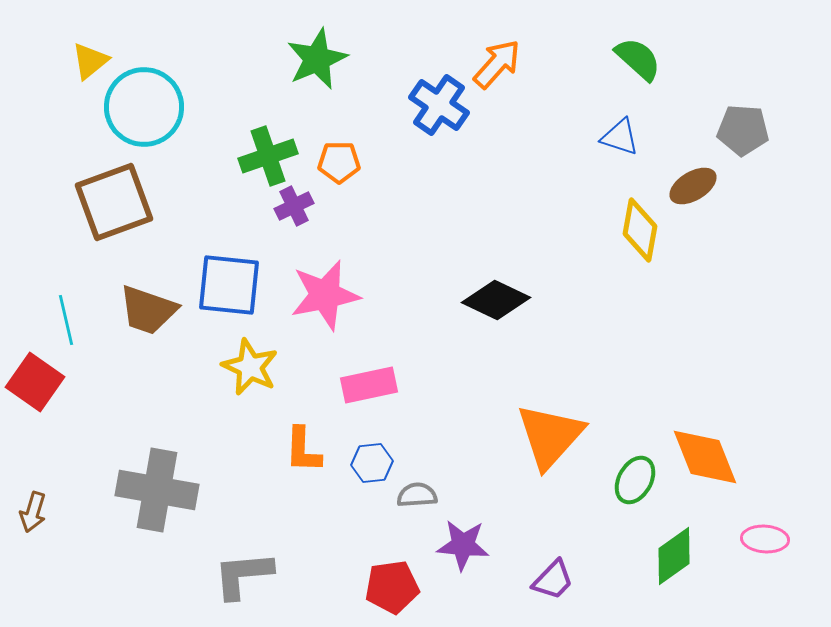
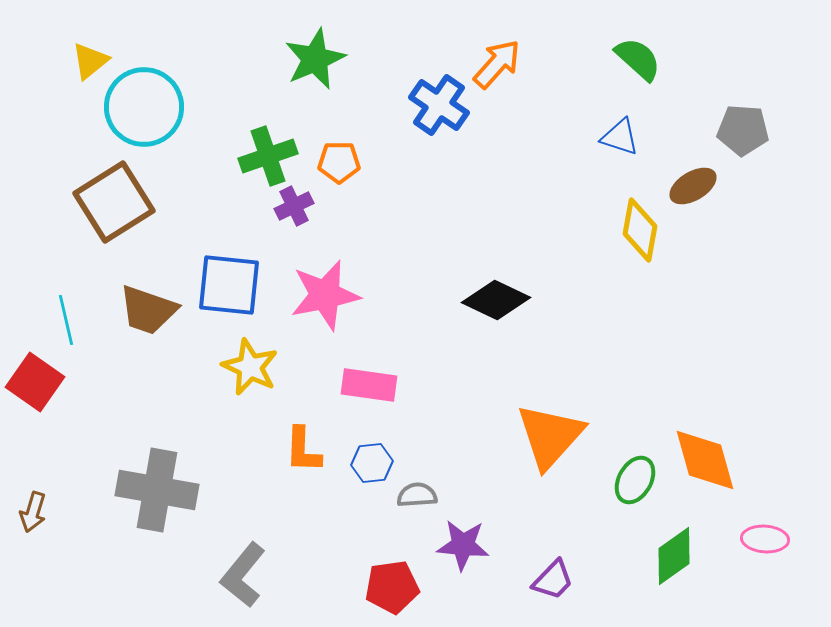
green star: moved 2 px left
brown square: rotated 12 degrees counterclockwise
pink rectangle: rotated 20 degrees clockwise
orange diamond: moved 3 px down; rotated 6 degrees clockwise
gray L-shape: rotated 46 degrees counterclockwise
